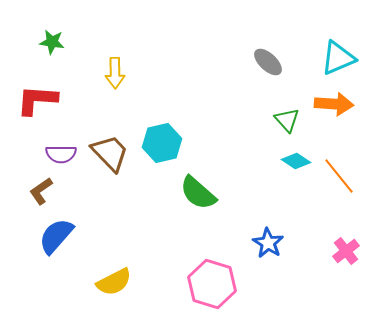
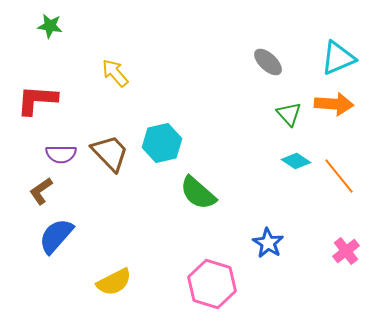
green star: moved 2 px left, 16 px up
yellow arrow: rotated 140 degrees clockwise
green triangle: moved 2 px right, 6 px up
